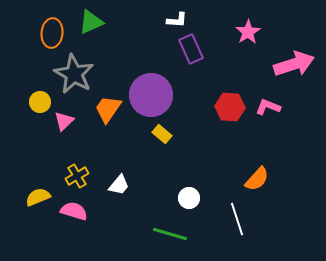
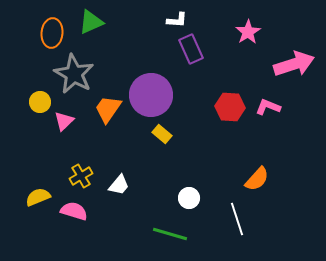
yellow cross: moved 4 px right
